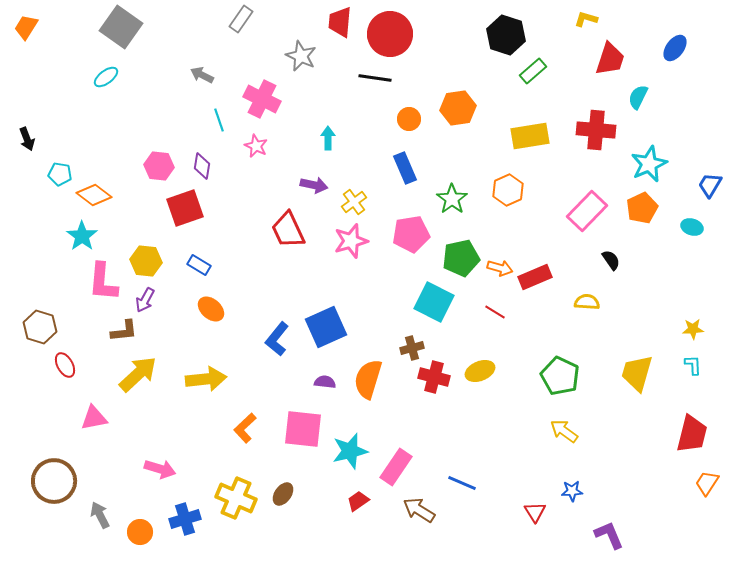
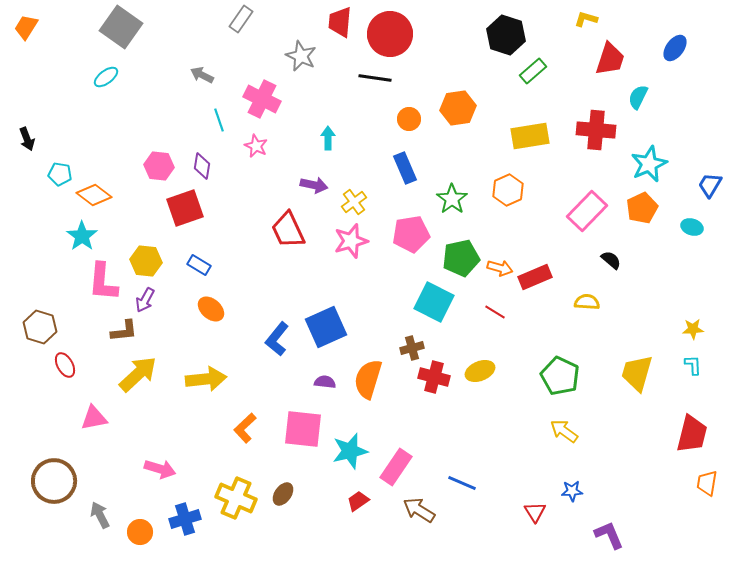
black semicircle at (611, 260): rotated 15 degrees counterclockwise
orange trapezoid at (707, 483): rotated 24 degrees counterclockwise
